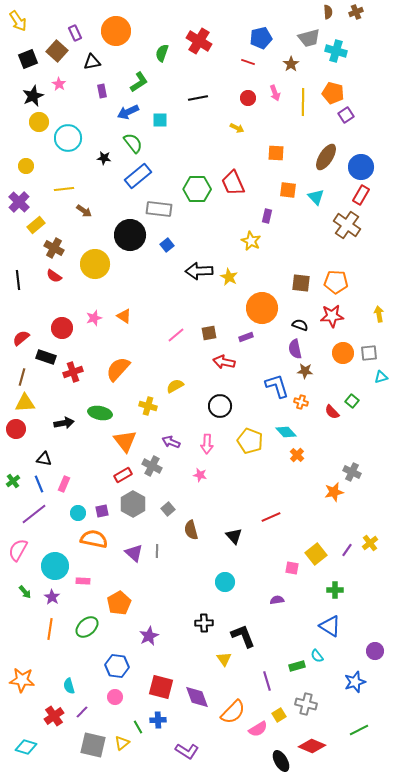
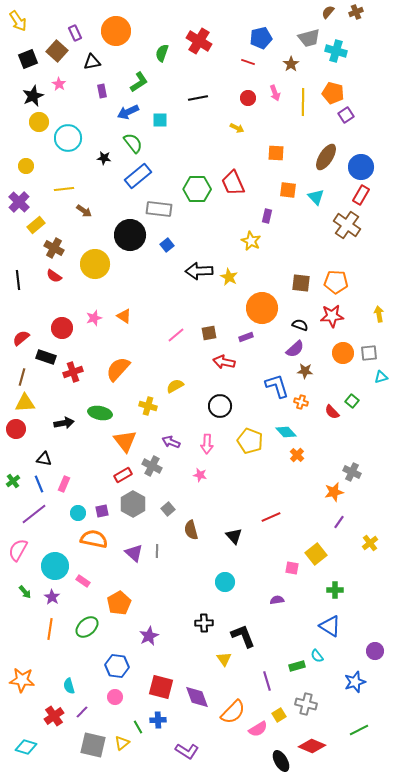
brown semicircle at (328, 12): rotated 136 degrees counterclockwise
purple semicircle at (295, 349): rotated 120 degrees counterclockwise
purple line at (347, 550): moved 8 px left, 28 px up
pink rectangle at (83, 581): rotated 32 degrees clockwise
